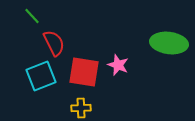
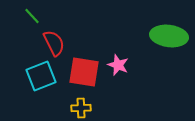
green ellipse: moved 7 px up
